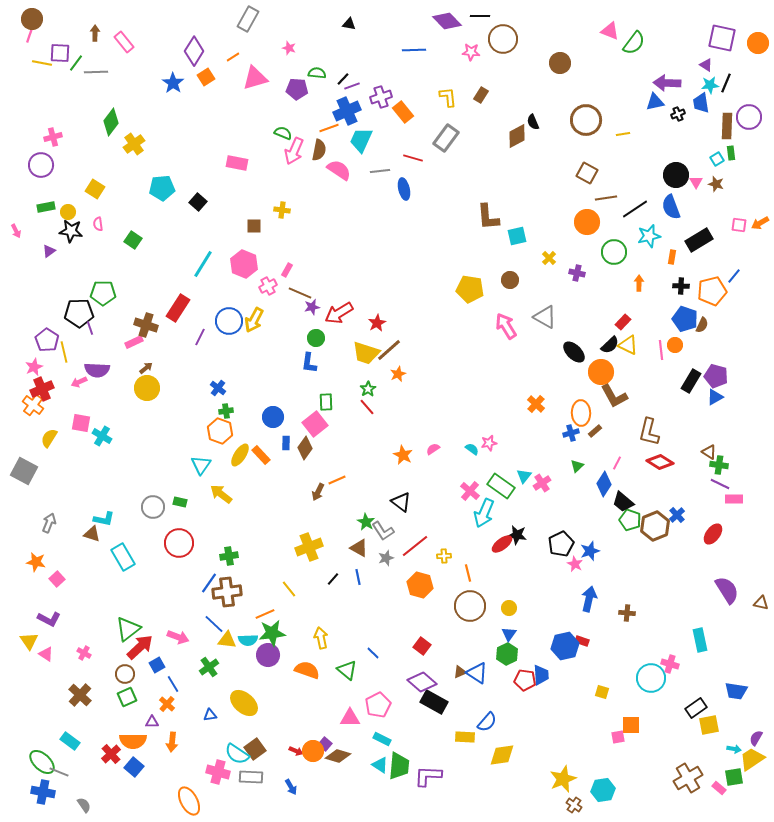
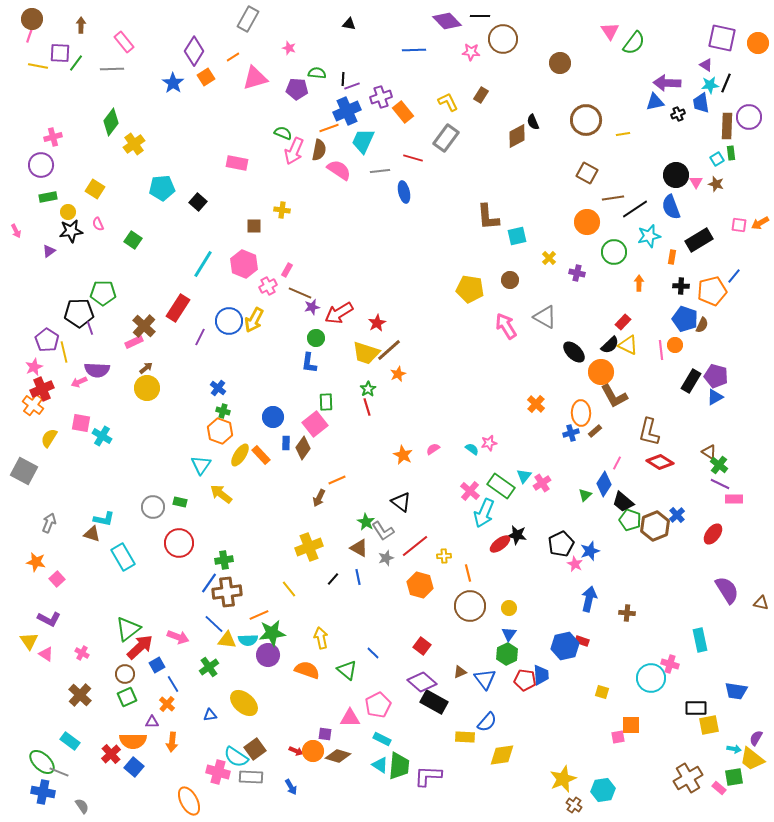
pink triangle at (610, 31): rotated 36 degrees clockwise
brown arrow at (95, 33): moved 14 px left, 8 px up
yellow line at (42, 63): moved 4 px left, 3 px down
gray line at (96, 72): moved 16 px right, 3 px up
black line at (343, 79): rotated 40 degrees counterclockwise
yellow L-shape at (448, 97): moved 5 px down; rotated 20 degrees counterclockwise
cyan trapezoid at (361, 140): moved 2 px right, 1 px down
blue ellipse at (404, 189): moved 3 px down
brown line at (606, 198): moved 7 px right
green rectangle at (46, 207): moved 2 px right, 10 px up
pink semicircle at (98, 224): rotated 16 degrees counterclockwise
black star at (71, 231): rotated 15 degrees counterclockwise
brown cross at (146, 325): moved 2 px left, 1 px down; rotated 25 degrees clockwise
red line at (367, 407): rotated 24 degrees clockwise
green cross at (226, 411): moved 3 px left; rotated 24 degrees clockwise
brown diamond at (305, 448): moved 2 px left
green cross at (719, 465): rotated 30 degrees clockwise
green triangle at (577, 466): moved 8 px right, 29 px down
brown arrow at (318, 492): moved 1 px right, 6 px down
red ellipse at (502, 544): moved 2 px left
green cross at (229, 556): moved 5 px left, 4 px down
orange line at (265, 614): moved 6 px left, 1 px down
pink cross at (84, 653): moved 2 px left
blue triangle at (477, 673): moved 8 px right, 6 px down; rotated 20 degrees clockwise
black rectangle at (696, 708): rotated 35 degrees clockwise
purple square at (325, 744): moved 10 px up; rotated 32 degrees counterclockwise
cyan semicircle at (237, 754): moved 1 px left, 3 px down
yellow trapezoid at (752, 759): rotated 108 degrees counterclockwise
gray semicircle at (84, 805): moved 2 px left, 1 px down
